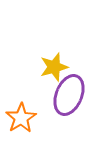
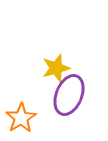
yellow star: moved 2 px right, 1 px down
